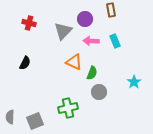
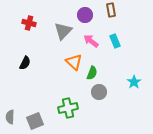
purple circle: moved 4 px up
pink arrow: rotated 35 degrees clockwise
orange triangle: rotated 18 degrees clockwise
